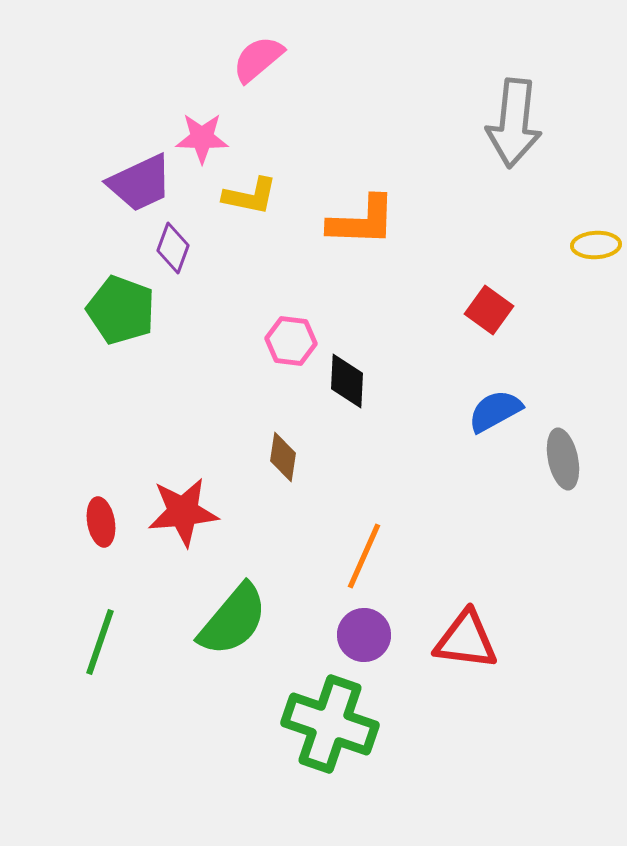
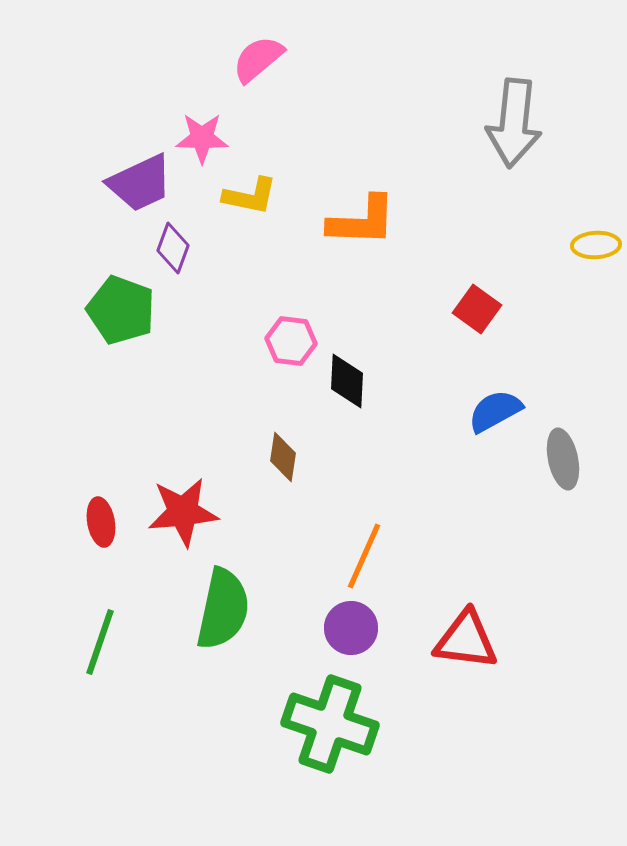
red square: moved 12 px left, 1 px up
green semicircle: moved 10 px left, 11 px up; rotated 28 degrees counterclockwise
purple circle: moved 13 px left, 7 px up
